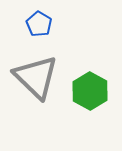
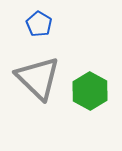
gray triangle: moved 2 px right, 1 px down
